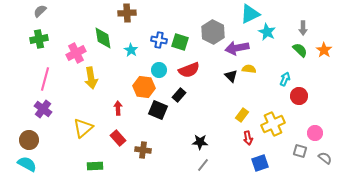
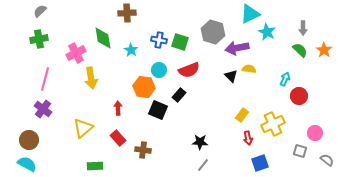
gray hexagon at (213, 32): rotated 10 degrees counterclockwise
gray semicircle at (325, 158): moved 2 px right, 2 px down
